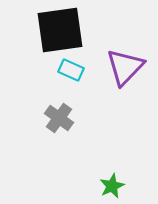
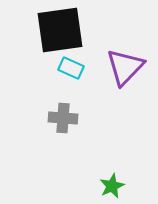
cyan rectangle: moved 2 px up
gray cross: moved 4 px right; rotated 32 degrees counterclockwise
